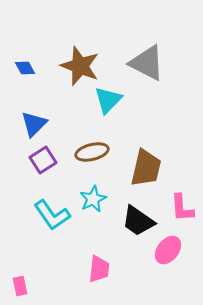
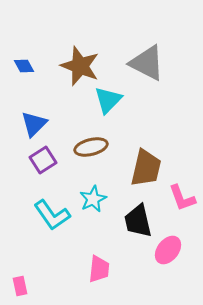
blue diamond: moved 1 px left, 2 px up
brown ellipse: moved 1 px left, 5 px up
pink L-shape: moved 10 px up; rotated 16 degrees counterclockwise
black trapezoid: rotated 42 degrees clockwise
